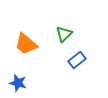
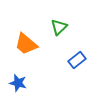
green triangle: moved 5 px left, 7 px up
